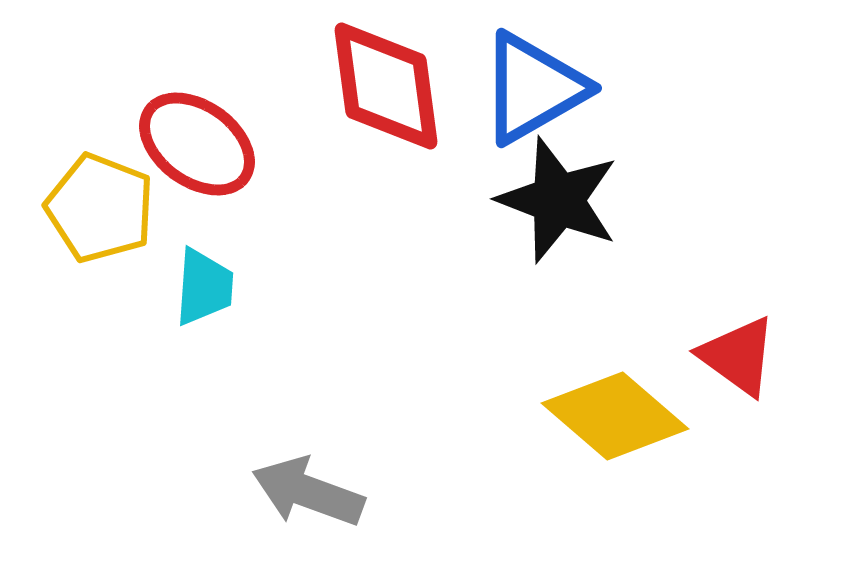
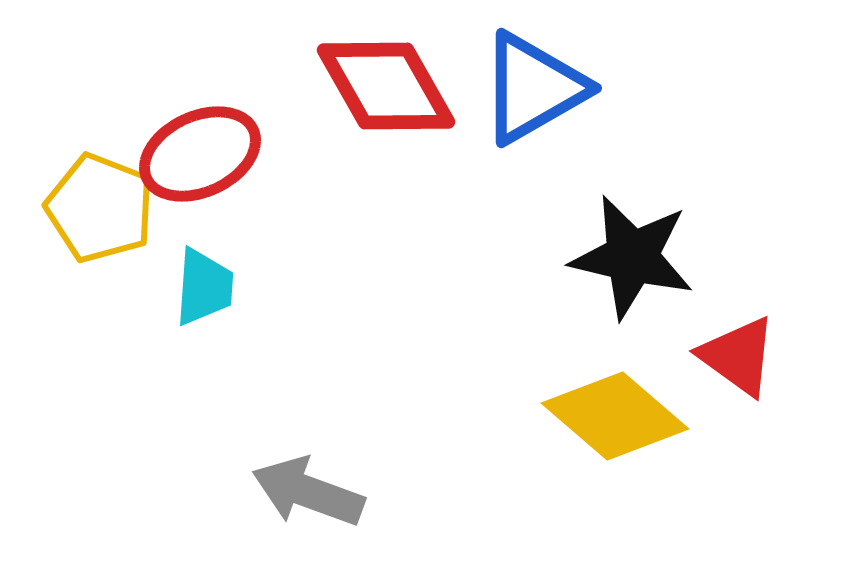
red diamond: rotated 22 degrees counterclockwise
red ellipse: moved 3 px right, 10 px down; rotated 61 degrees counterclockwise
black star: moved 74 px right, 57 px down; rotated 8 degrees counterclockwise
